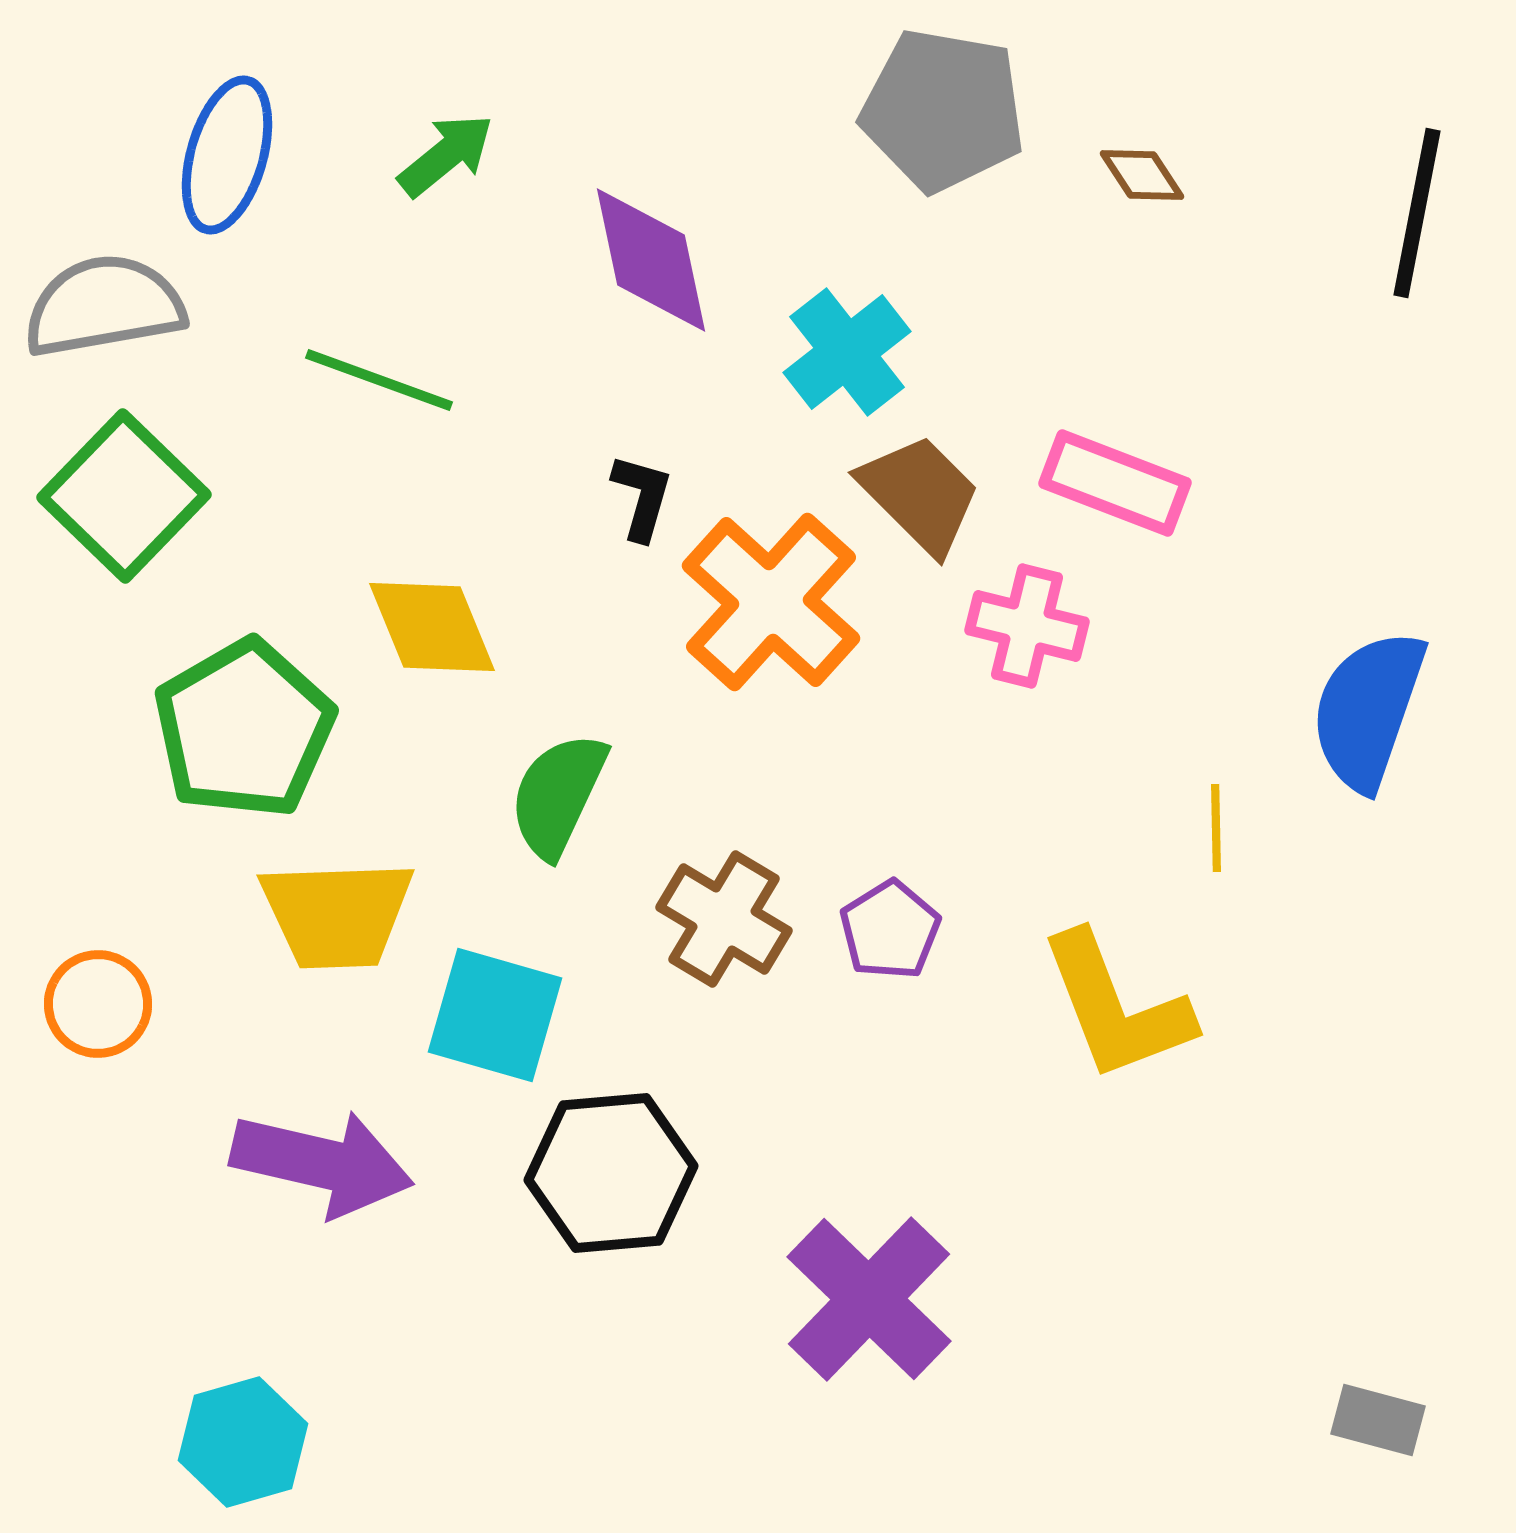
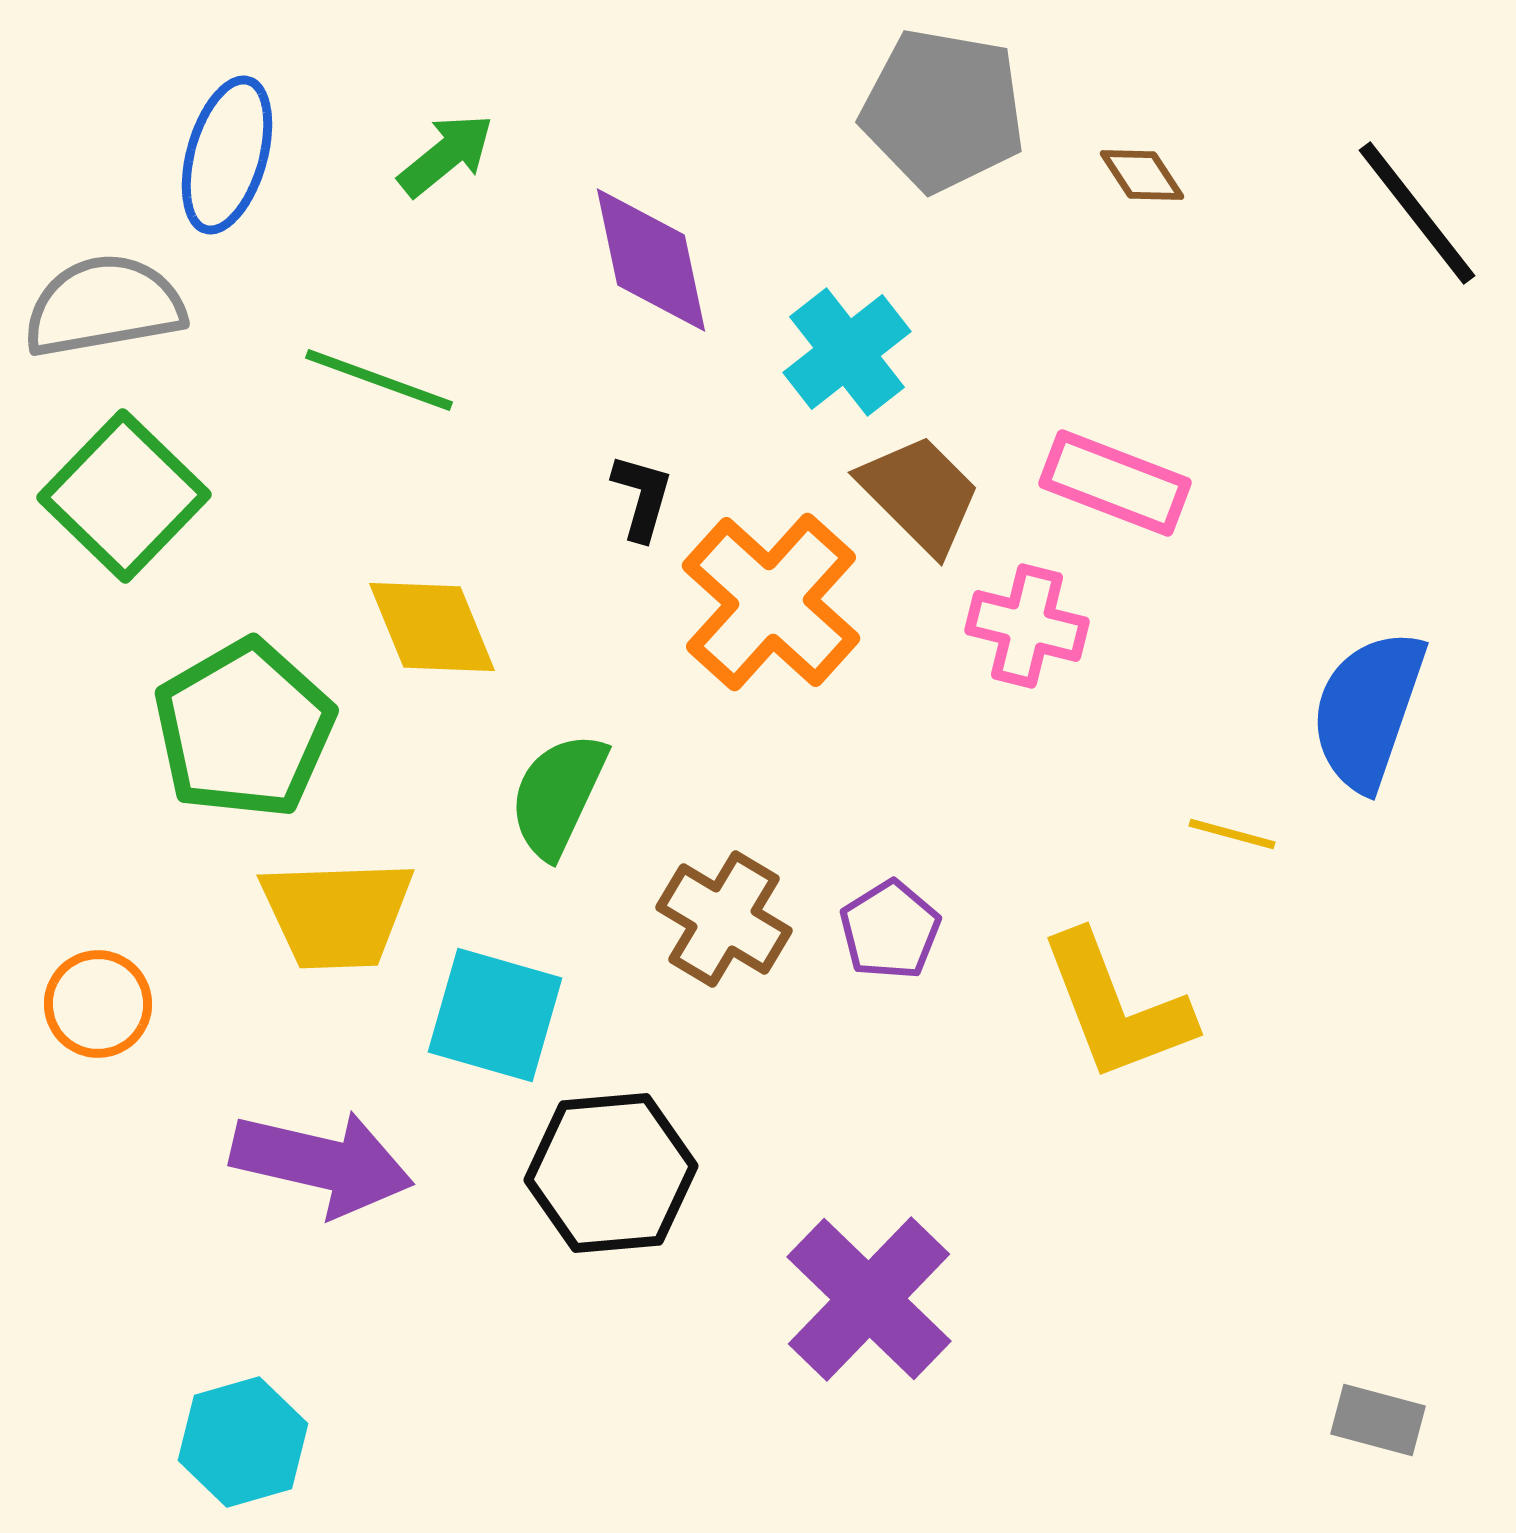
black line: rotated 49 degrees counterclockwise
yellow line: moved 16 px right, 6 px down; rotated 74 degrees counterclockwise
